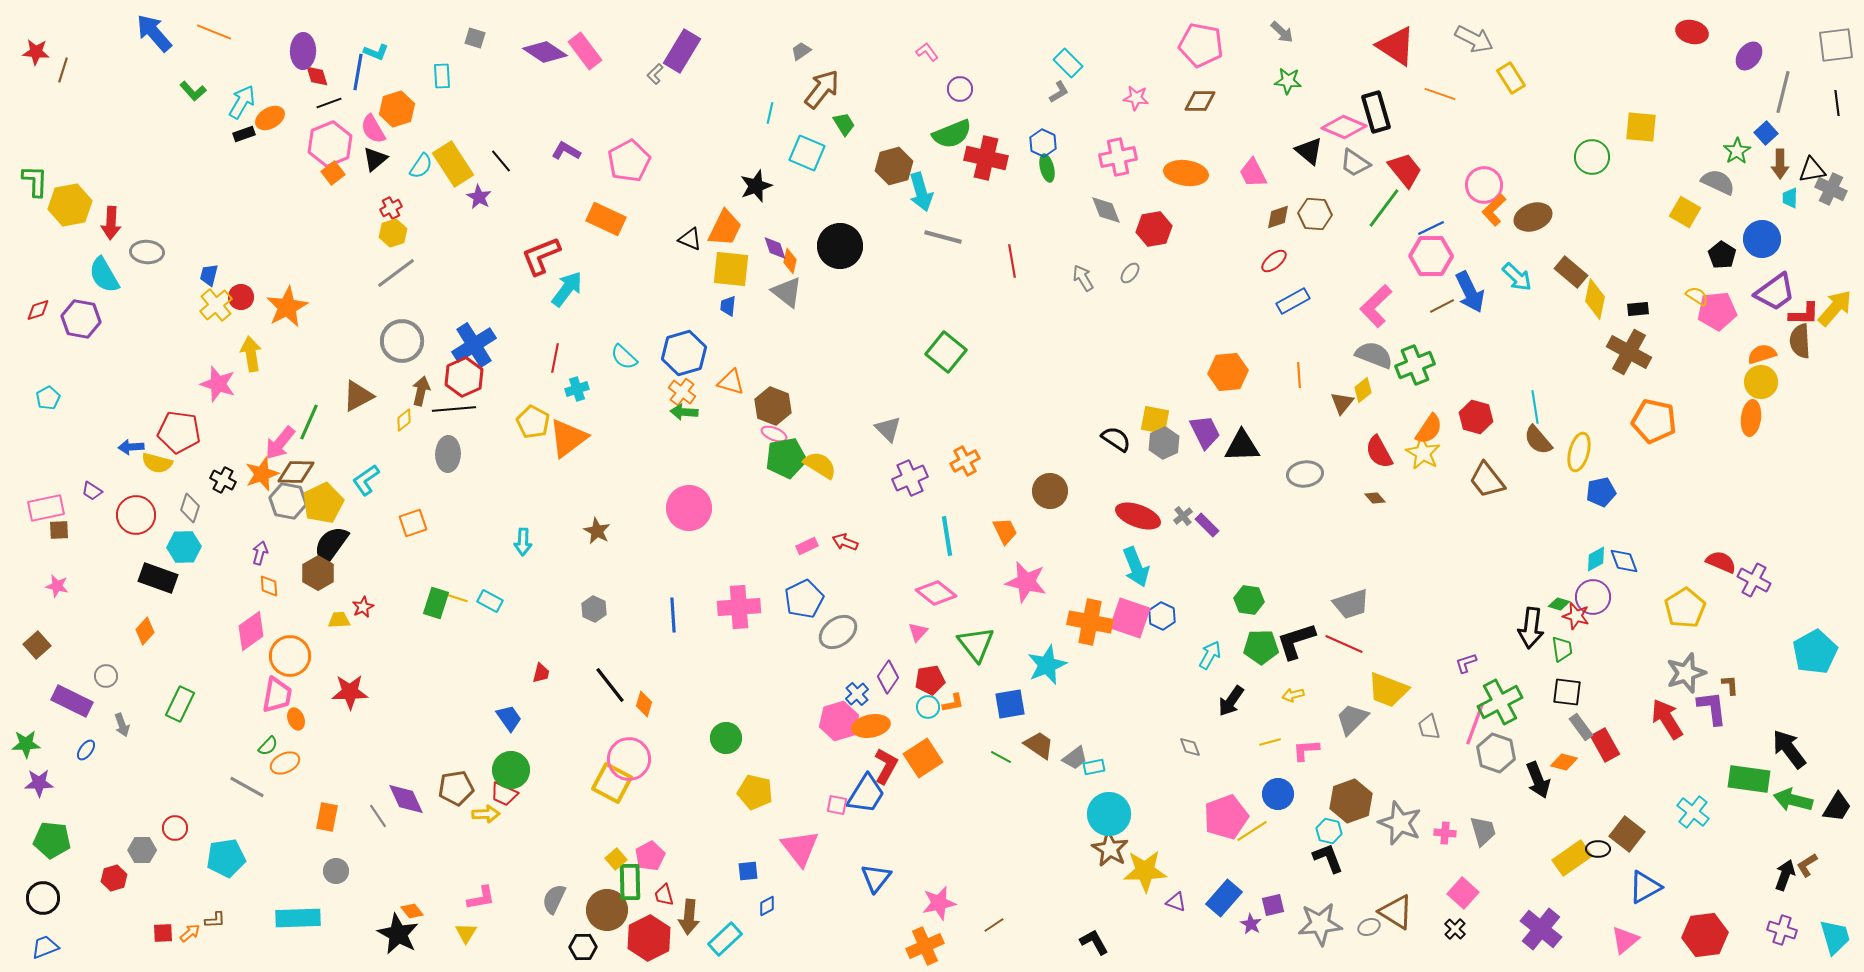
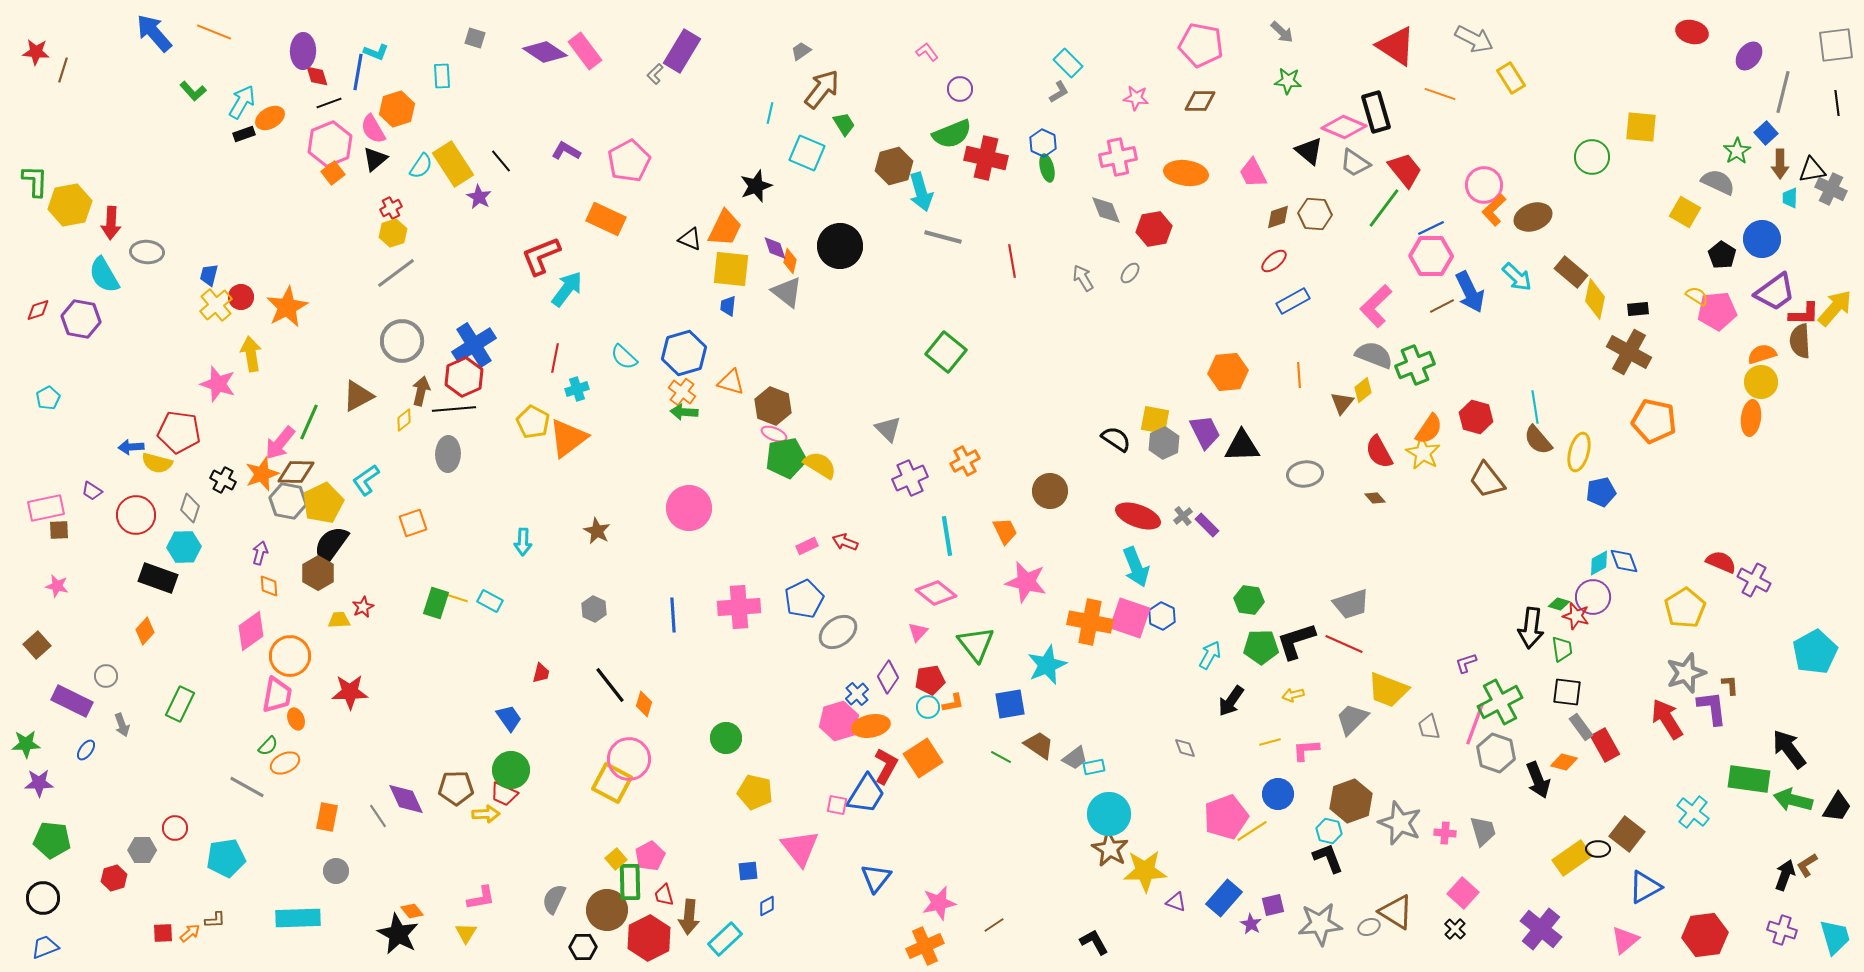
cyan diamond at (1596, 559): moved 3 px right, 4 px down
gray diamond at (1190, 747): moved 5 px left, 1 px down
brown pentagon at (456, 788): rotated 8 degrees clockwise
